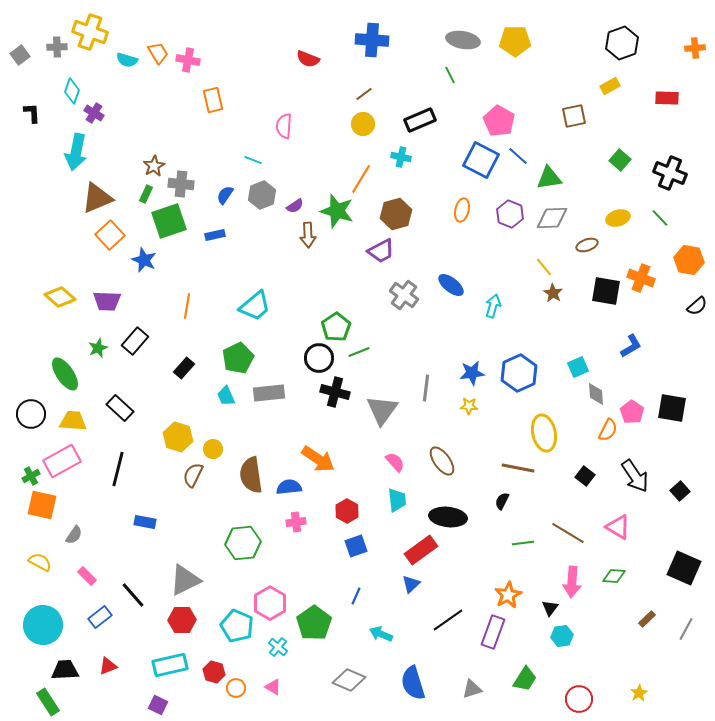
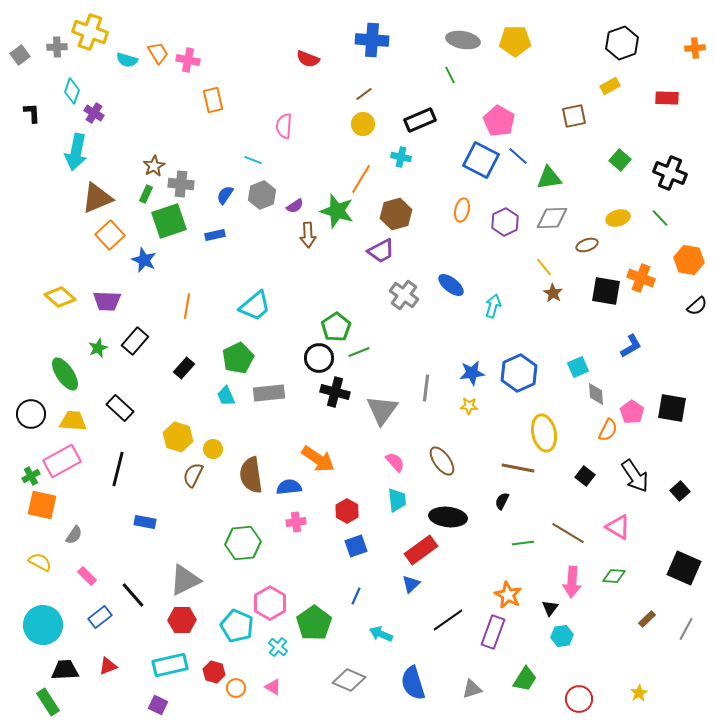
purple hexagon at (510, 214): moved 5 px left, 8 px down; rotated 12 degrees clockwise
orange star at (508, 595): rotated 16 degrees counterclockwise
